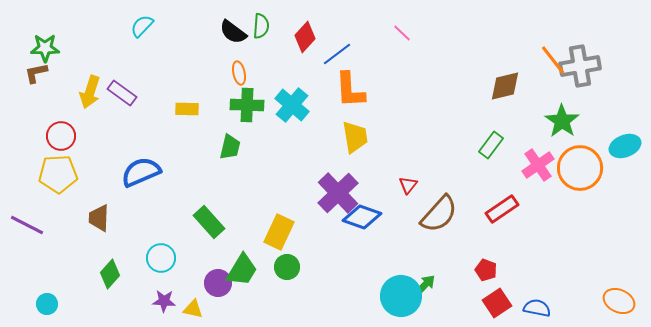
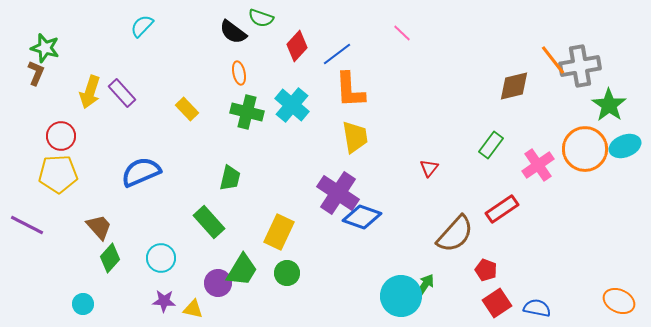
green semicircle at (261, 26): moved 8 px up; rotated 105 degrees clockwise
red diamond at (305, 37): moved 8 px left, 9 px down
green star at (45, 48): rotated 16 degrees clockwise
brown L-shape at (36, 73): rotated 125 degrees clockwise
brown diamond at (505, 86): moved 9 px right
purple rectangle at (122, 93): rotated 12 degrees clockwise
green cross at (247, 105): moved 7 px down; rotated 12 degrees clockwise
yellow rectangle at (187, 109): rotated 45 degrees clockwise
green star at (562, 121): moved 47 px right, 16 px up
green trapezoid at (230, 147): moved 31 px down
orange circle at (580, 168): moved 5 px right, 19 px up
red triangle at (408, 185): moved 21 px right, 17 px up
purple cross at (338, 193): rotated 12 degrees counterclockwise
brown semicircle at (439, 214): moved 16 px right, 20 px down
brown trapezoid at (99, 218): moved 9 px down; rotated 136 degrees clockwise
green circle at (287, 267): moved 6 px down
green diamond at (110, 274): moved 16 px up
green arrow at (425, 285): rotated 10 degrees counterclockwise
cyan circle at (47, 304): moved 36 px right
